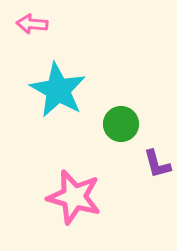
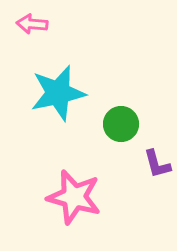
cyan star: moved 3 px down; rotated 30 degrees clockwise
